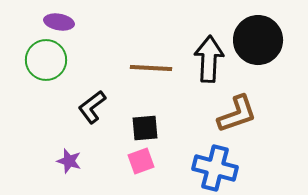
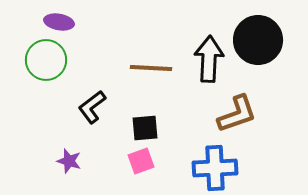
blue cross: rotated 18 degrees counterclockwise
